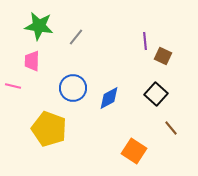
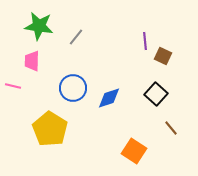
blue diamond: rotated 10 degrees clockwise
yellow pentagon: moved 1 px right; rotated 12 degrees clockwise
